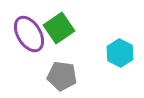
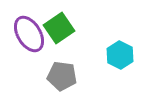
cyan hexagon: moved 2 px down
